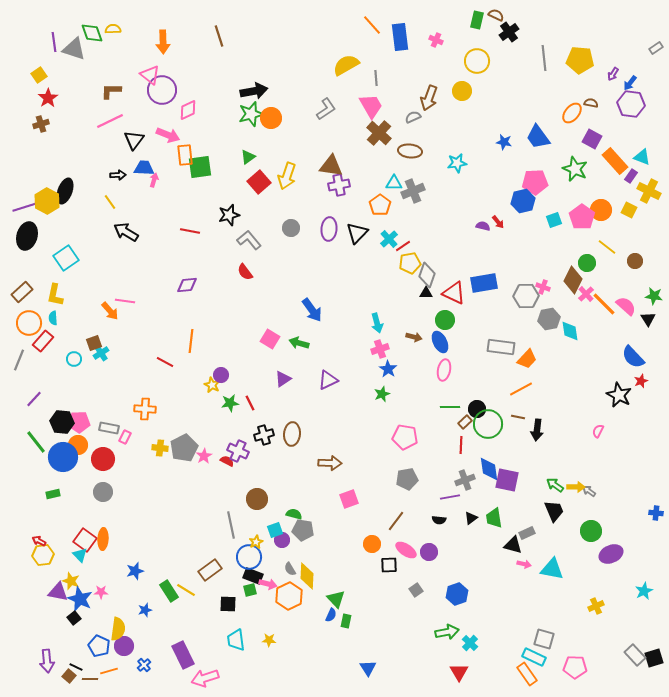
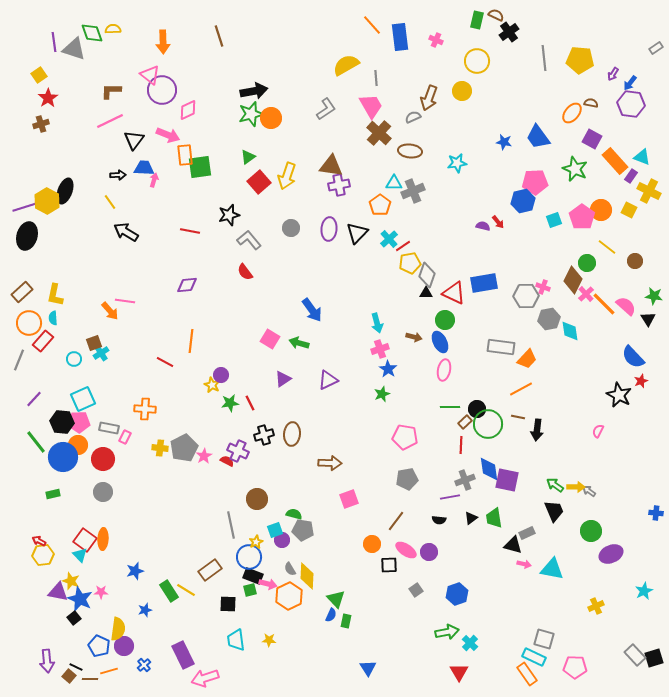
cyan square at (66, 258): moved 17 px right, 141 px down; rotated 10 degrees clockwise
